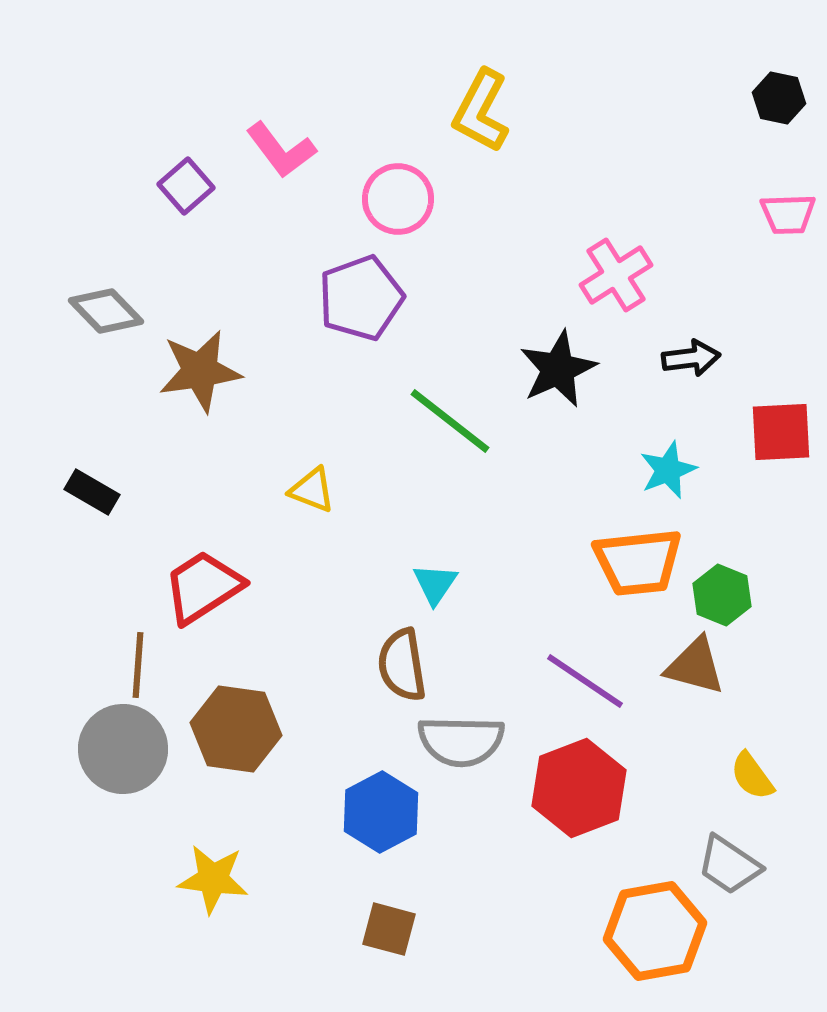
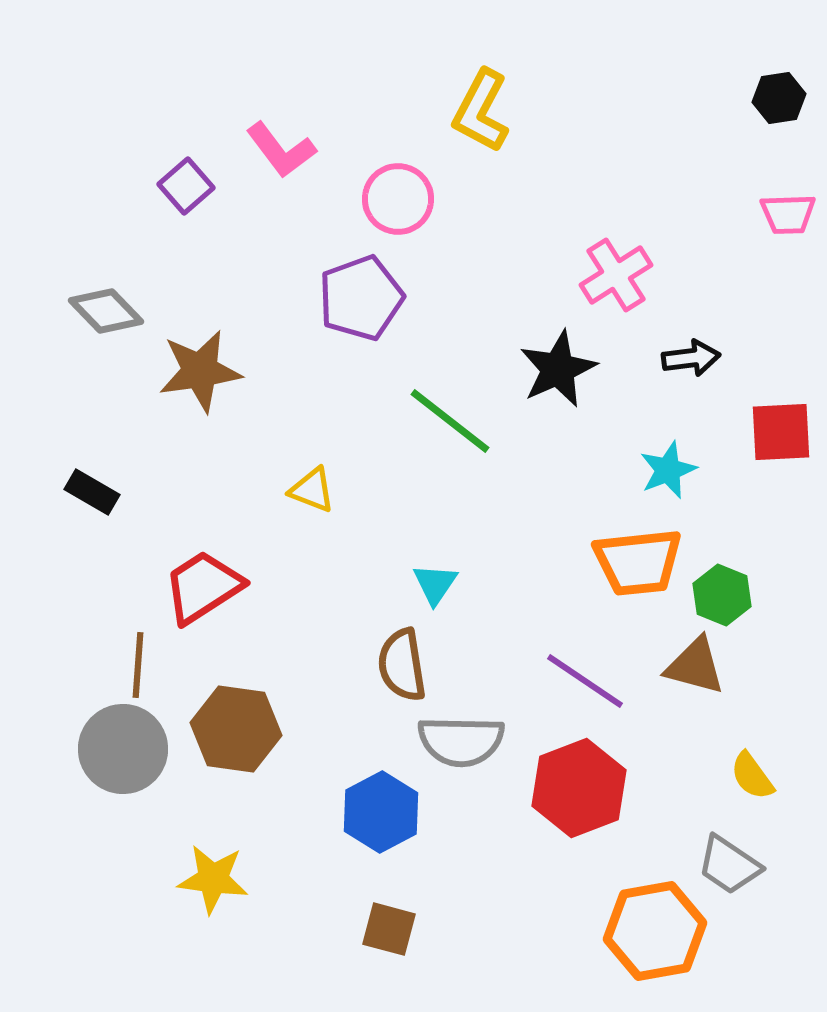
black hexagon: rotated 21 degrees counterclockwise
